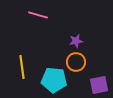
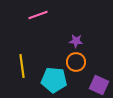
pink line: rotated 36 degrees counterclockwise
purple star: rotated 16 degrees clockwise
yellow line: moved 1 px up
purple square: rotated 36 degrees clockwise
